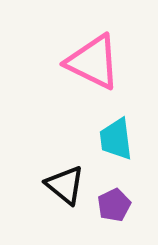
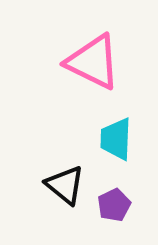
cyan trapezoid: rotated 9 degrees clockwise
